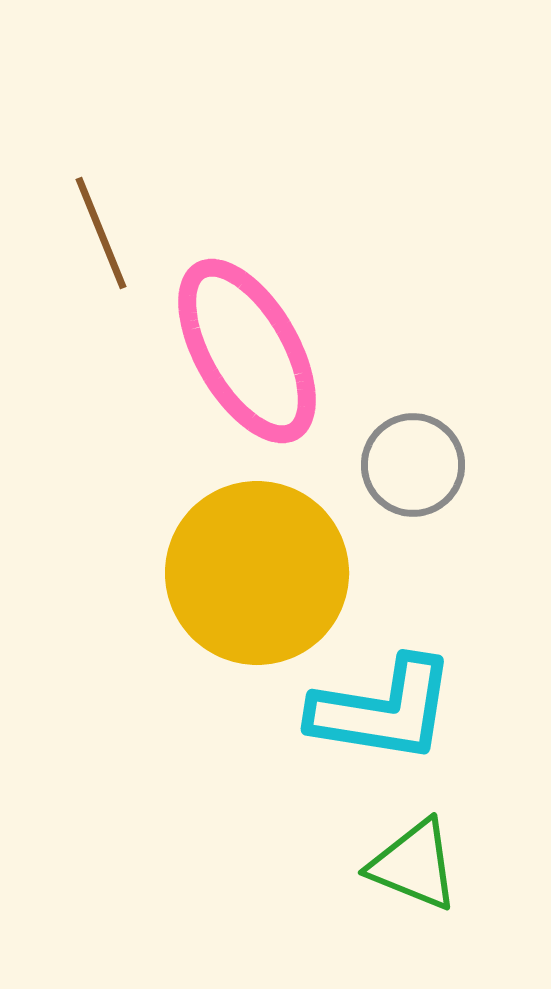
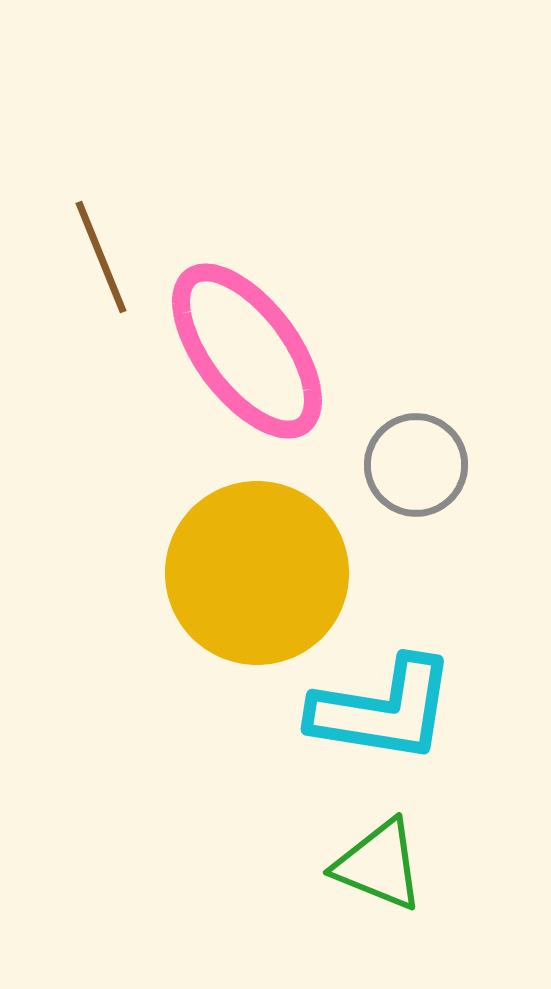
brown line: moved 24 px down
pink ellipse: rotated 7 degrees counterclockwise
gray circle: moved 3 px right
green triangle: moved 35 px left
